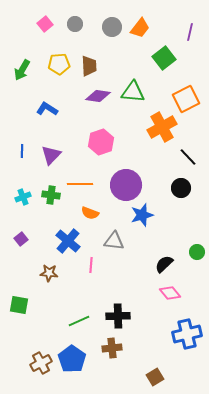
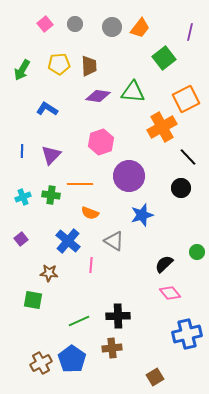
purple circle at (126, 185): moved 3 px right, 9 px up
gray triangle at (114, 241): rotated 25 degrees clockwise
green square at (19, 305): moved 14 px right, 5 px up
